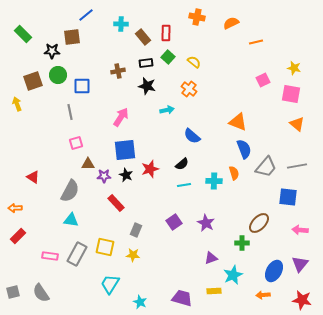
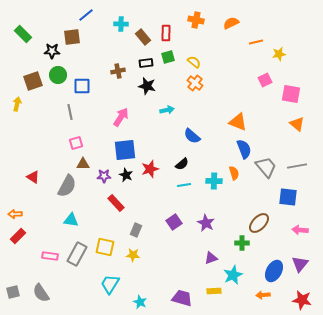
orange cross at (197, 17): moved 1 px left, 3 px down
green square at (168, 57): rotated 32 degrees clockwise
yellow star at (294, 68): moved 15 px left, 14 px up; rotated 24 degrees counterclockwise
pink square at (263, 80): moved 2 px right
orange cross at (189, 89): moved 6 px right, 6 px up
yellow arrow at (17, 104): rotated 32 degrees clockwise
brown triangle at (88, 164): moved 5 px left
gray trapezoid at (266, 167): rotated 80 degrees counterclockwise
gray semicircle at (70, 191): moved 3 px left, 5 px up
orange arrow at (15, 208): moved 6 px down
